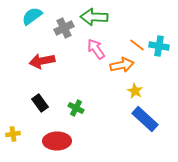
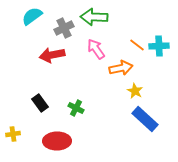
cyan cross: rotated 12 degrees counterclockwise
red arrow: moved 10 px right, 6 px up
orange arrow: moved 1 px left, 3 px down
